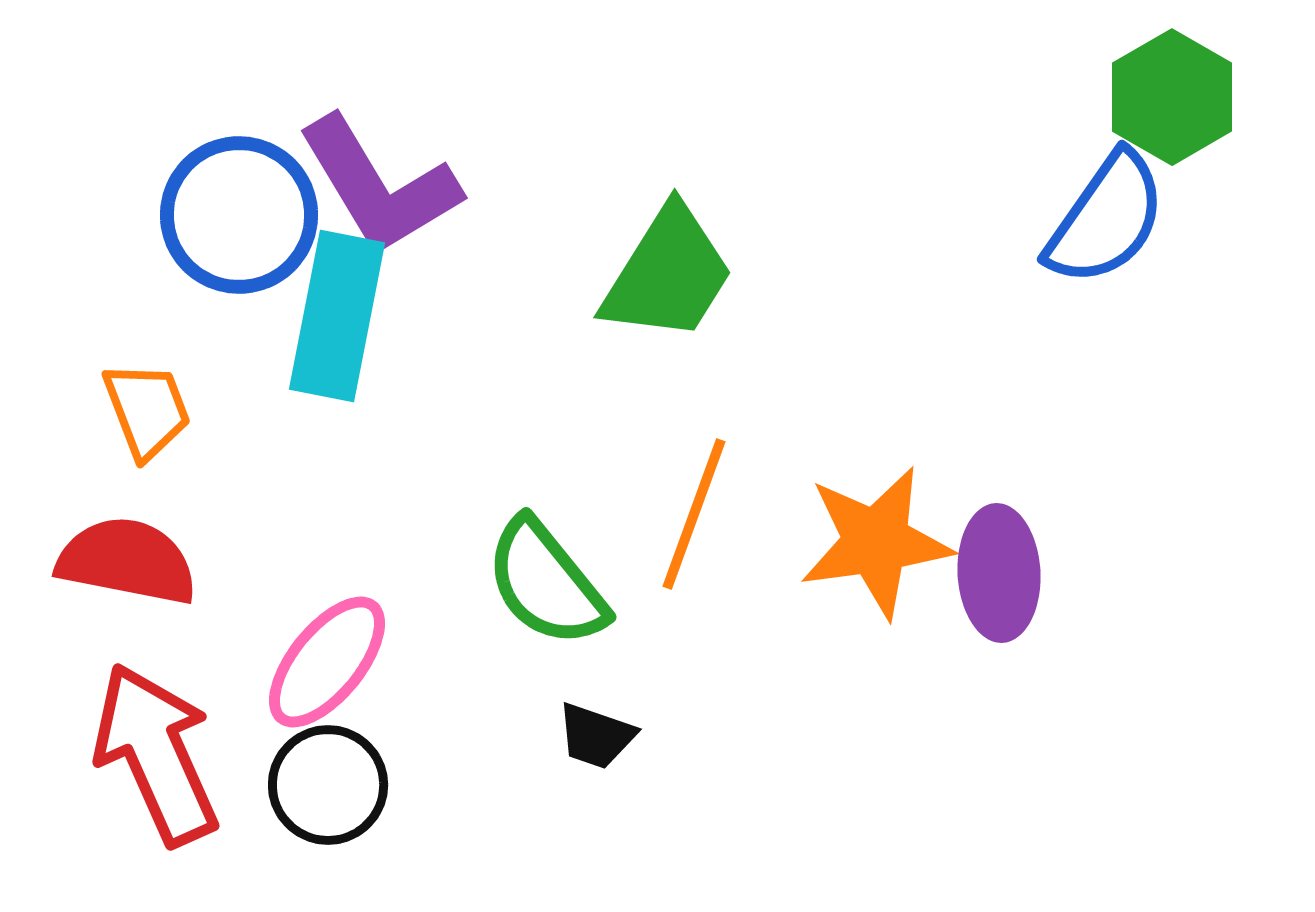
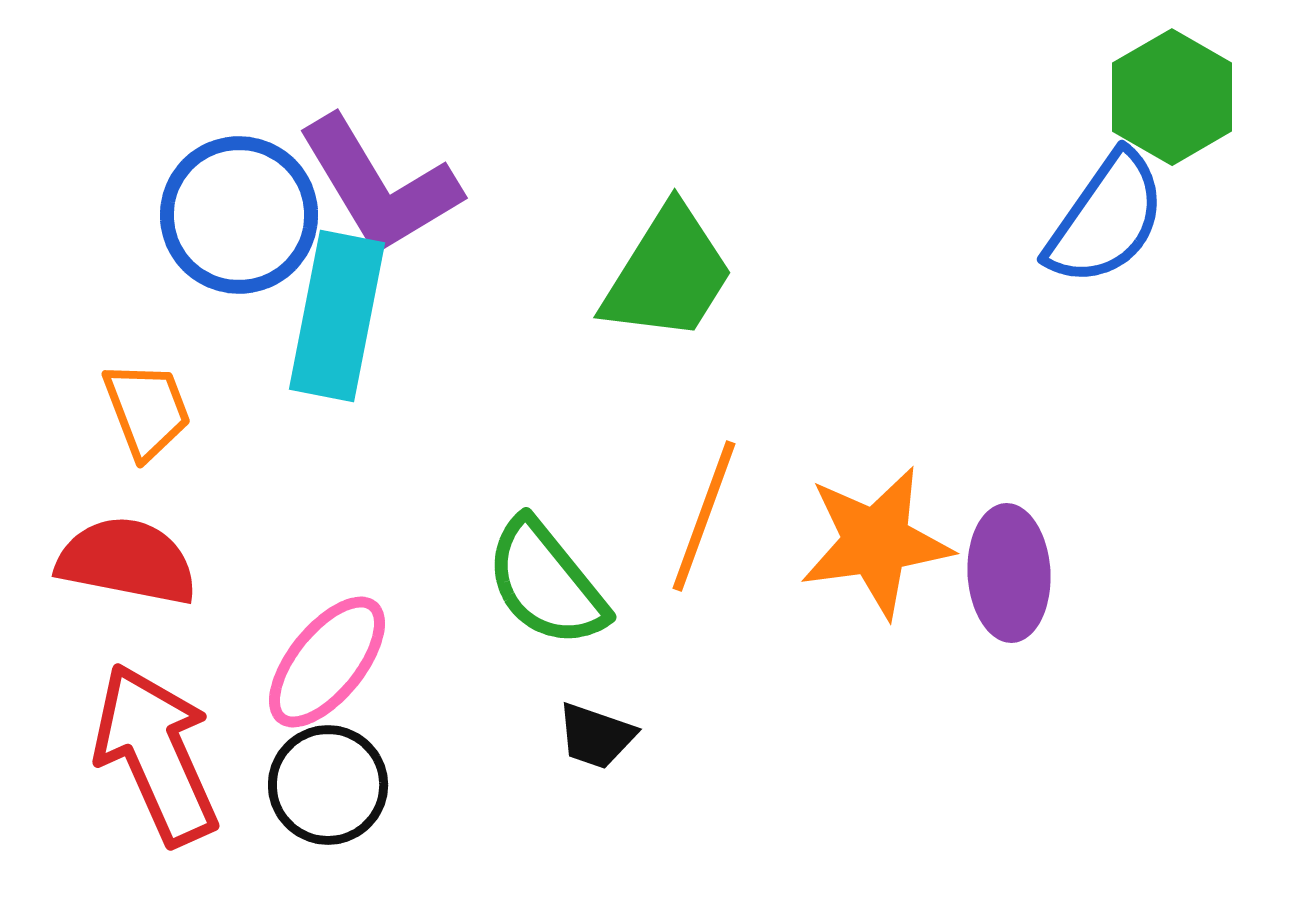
orange line: moved 10 px right, 2 px down
purple ellipse: moved 10 px right
